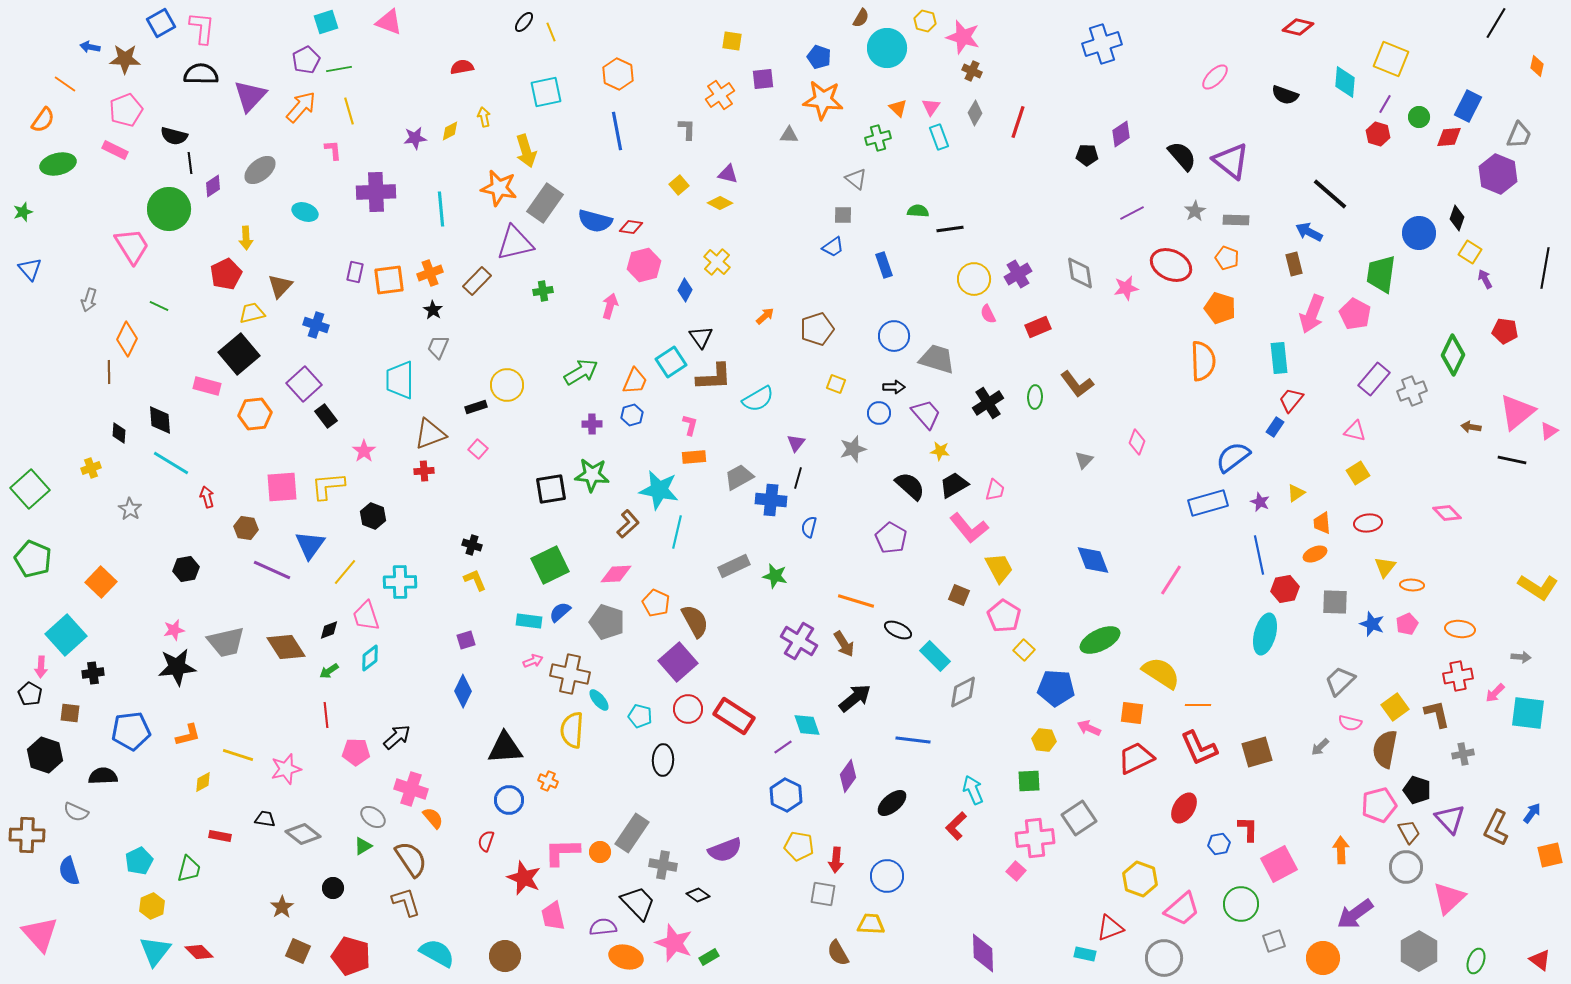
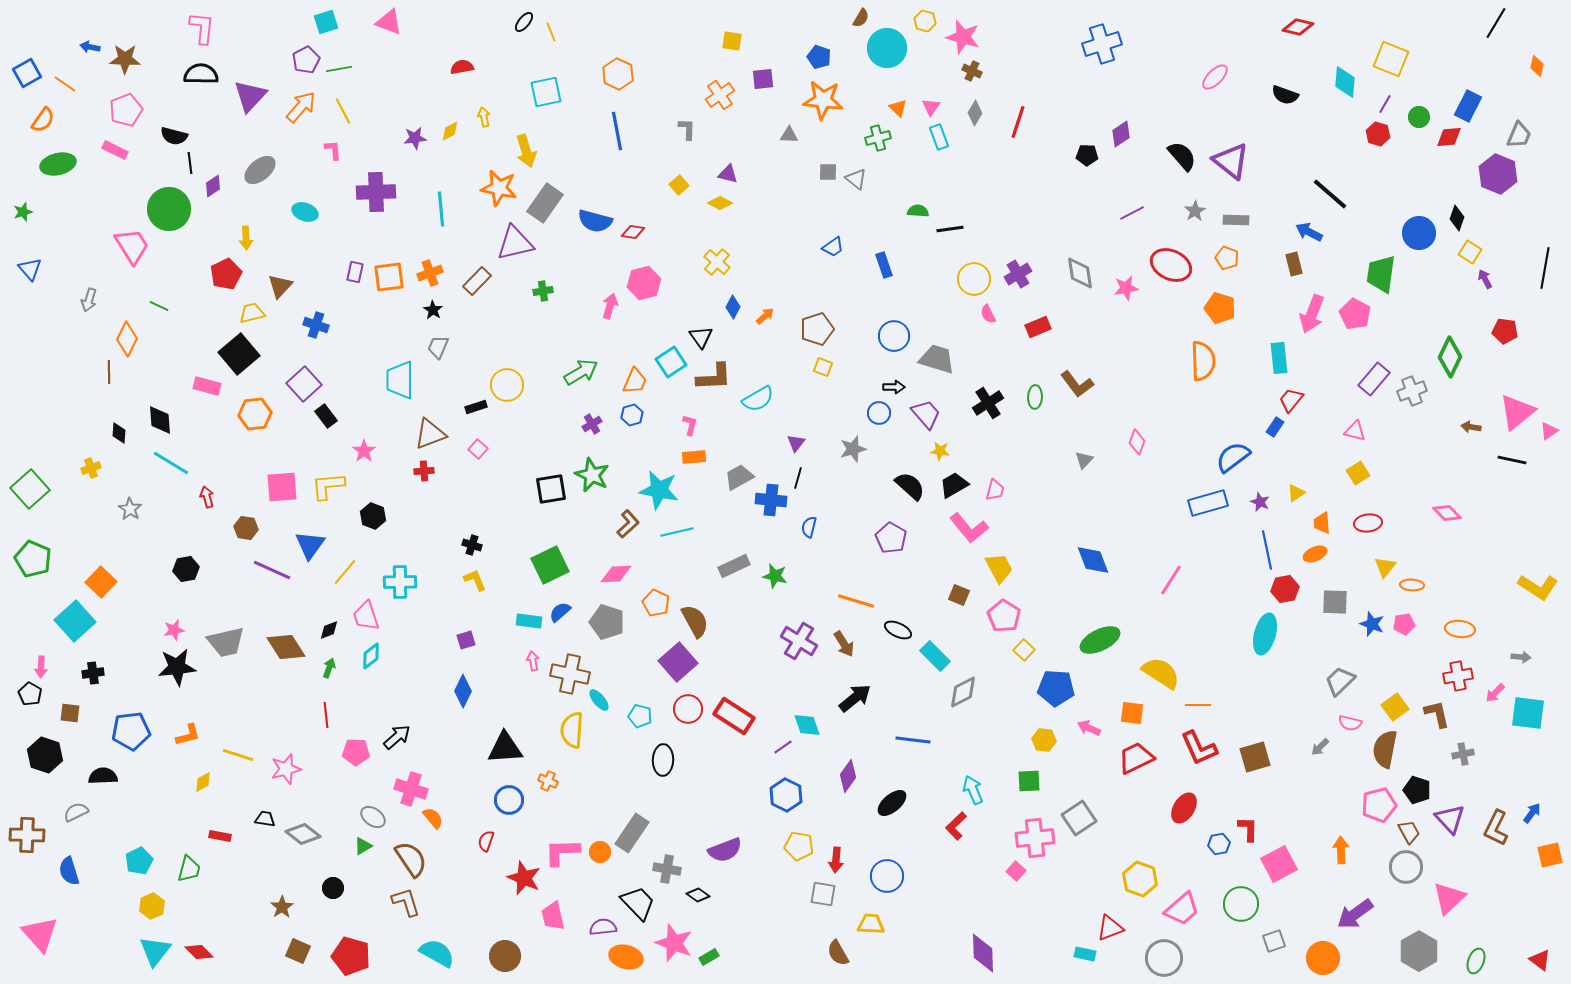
blue square at (161, 23): moved 134 px left, 50 px down
yellow line at (349, 111): moved 6 px left; rotated 12 degrees counterclockwise
gray square at (843, 215): moved 15 px left, 43 px up
red diamond at (631, 227): moved 2 px right, 5 px down
pink hexagon at (644, 265): moved 18 px down
orange square at (389, 280): moved 3 px up
blue diamond at (685, 290): moved 48 px right, 17 px down
green diamond at (1453, 355): moved 3 px left, 2 px down
yellow square at (836, 384): moved 13 px left, 17 px up
purple cross at (592, 424): rotated 30 degrees counterclockwise
green star at (592, 475): rotated 20 degrees clockwise
cyan line at (677, 532): rotated 64 degrees clockwise
blue line at (1259, 555): moved 8 px right, 5 px up
pink pentagon at (1407, 624): moved 3 px left; rotated 15 degrees clockwise
cyan square at (66, 635): moved 9 px right, 14 px up
cyan diamond at (370, 658): moved 1 px right, 2 px up
pink arrow at (533, 661): rotated 78 degrees counterclockwise
green arrow at (329, 671): moved 3 px up; rotated 144 degrees clockwise
brown square at (1257, 752): moved 2 px left, 5 px down
gray semicircle at (76, 812): rotated 130 degrees clockwise
gray cross at (663, 865): moved 4 px right, 4 px down
